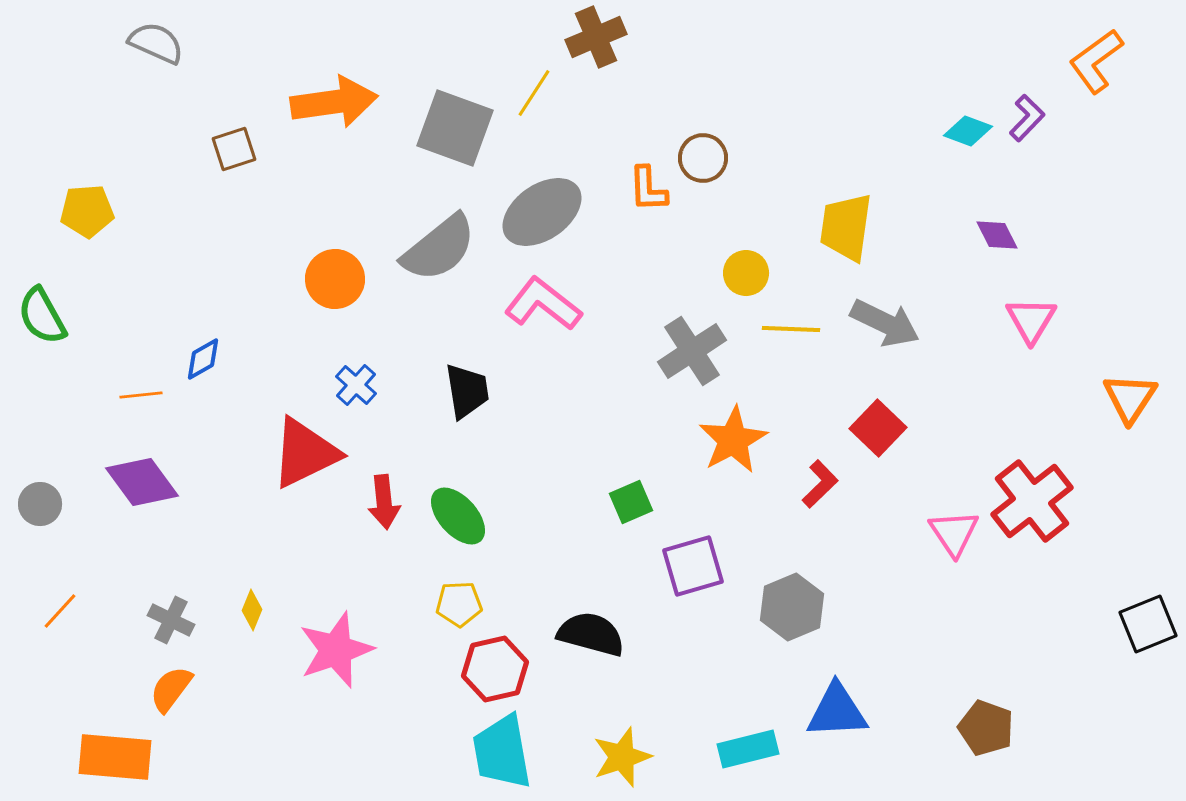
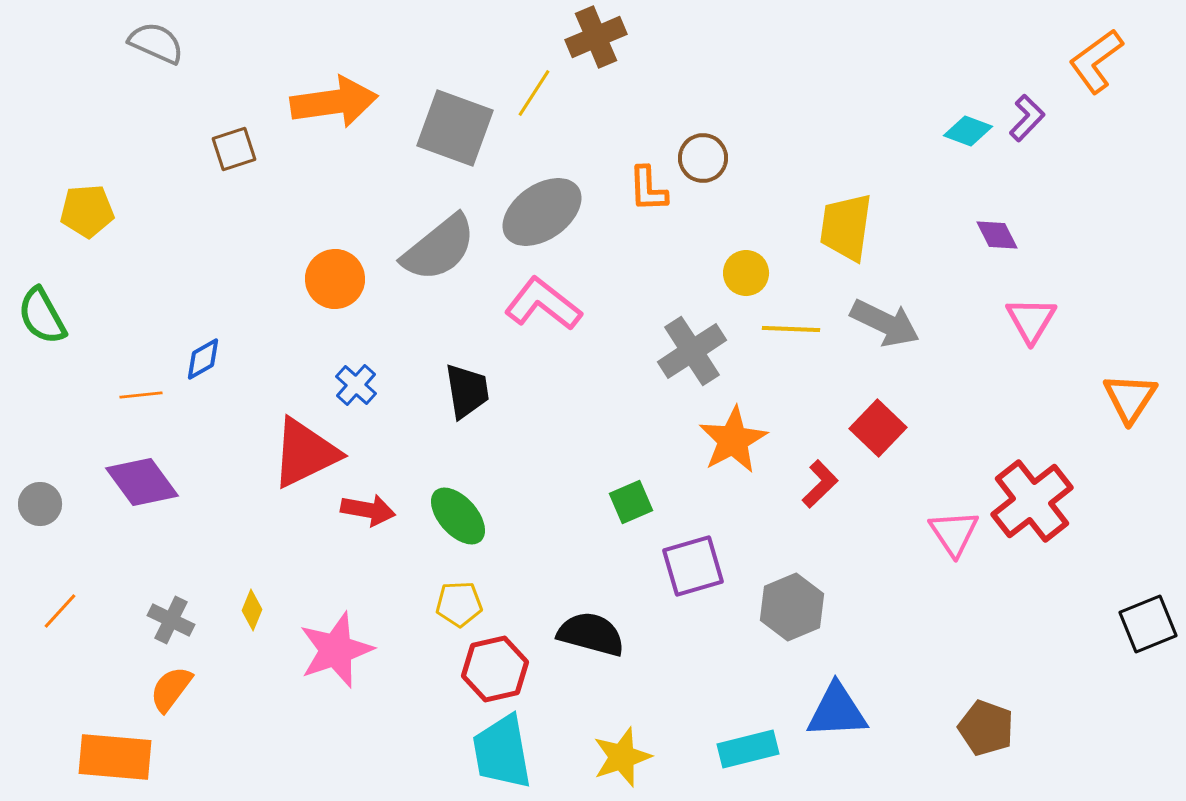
red arrow at (384, 502): moved 16 px left, 8 px down; rotated 74 degrees counterclockwise
